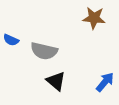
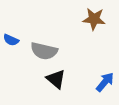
brown star: moved 1 px down
black triangle: moved 2 px up
